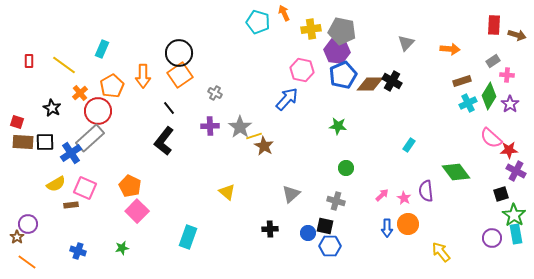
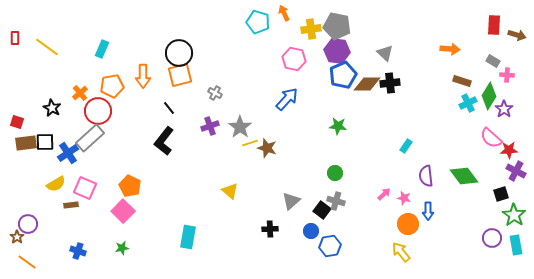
gray pentagon at (342, 31): moved 5 px left, 5 px up
gray triangle at (406, 43): moved 21 px left, 10 px down; rotated 30 degrees counterclockwise
red rectangle at (29, 61): moved 14 px left, 23 px up
gray rectangle at (493, 61): rotated 64 degrees clockwise
yellow line at (64, 65): moved 17 px left, 18 px up
pink hexagon at (302, 70): moved 8 px left, 11 px up
orange square at (180, 75): rotated 20 degrees clockwise
black cross at (392, 81): moved 2 px left, 2 px down; rotated 36 degrees counterclockwise
brown rectangle at (462, 81): rotated 36 degrees clockwise
brown diamond at (370, 84): moved 3 px left
orange pentagon at (112, 86): rotated 20 degrees clockwise
purple star at (510, 104): moved 6 px left, 5 px down
purple cross at (210, 126): rotated 18 degrees counterclockwise
yellow line at (254, 136): moved 4 px left, 7 px down
brown rectangle at (23, 142): moved 3 px right, 1 px down; rotated 10 degrees counterclockwise
cyan rectangle at (409, 145): moved 3 px left, 1 px down
brown star at (264, 146): moved 3 px right, 2 px down; rotated 12 degrees counterclockwise
blue cross at (71, 153): moved 3 px left
green circle at (346, 168): moved 11 px left, 5 px down
green diamond at (456, 172): moved 8 px right, 4 px down
purple semicircle at (426, 191): moved 15 px up
yellow triangle at (227, 192): moved 3 px right, 1 px up
gray triangle at (291, 194): moved 7 px down
pink arrow at (382, 195): moved 2 px right, 1 px up
pink star at (404, 198): rotated 16 degrees counterclockwise
pink square at (137, 211): moved 14 px left
black square at (325, 226): moved 3 px left, 16 px up; rotated 24 degrees clockwise
blue arrow at (387, 228): moved 41 px right, 17 px up
blue circle at (308, 233): moved 3 px right, 2 px up
cyan rectangle at (516, 234): moved 11 px down
cyan rectangle at (188, 237): rotated 10 degrees counterclockwise
blue hexagon at (330, 246): rotated 10 degrees counterclockwise
yellow arrow at (441, 252): moved 40 px left
